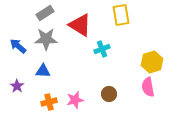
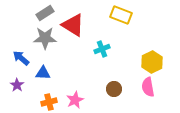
yellow rectangle: rotated 60 degrees counterclockwise
red triangle: moved 7 px left
gray star: moved 1 px left, 1 px up
blue arrow: moved 3 px right, 12 px down
yellow hexagon: rotated 10 degrees counterclockwise
blue triangle: moved 2 px down
purple star: moved 1 px up
brown circle: moved 5 px right, 5 px up
pink star: rotated 12 degrees counterclockwise
